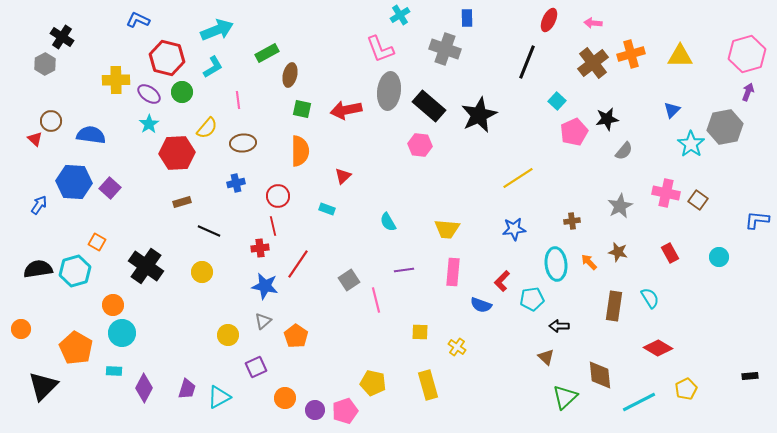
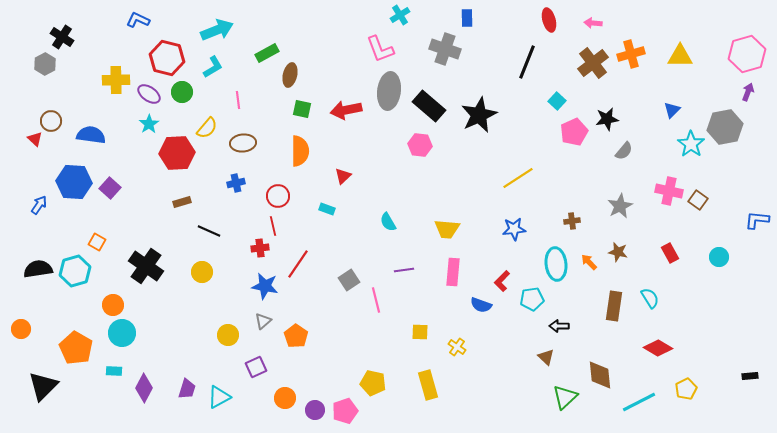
red ellipse at (549, 20): rotated 40 degrees counterclockwise
pink cross at (666, 193): moved 3 px right, 2 px up
